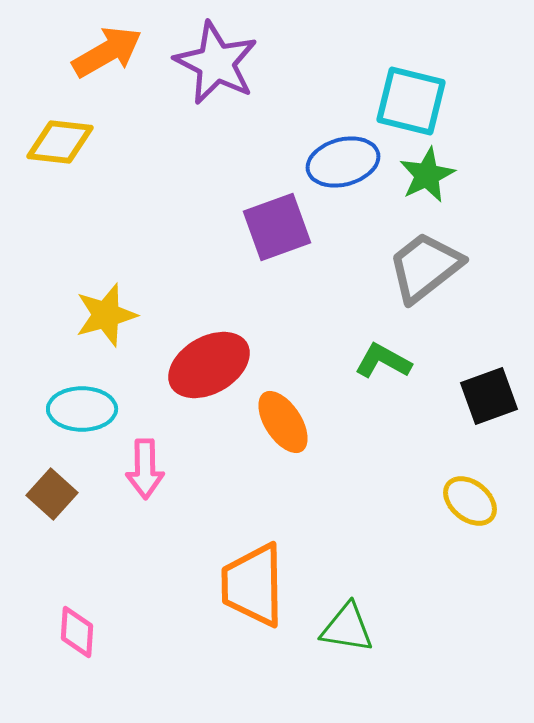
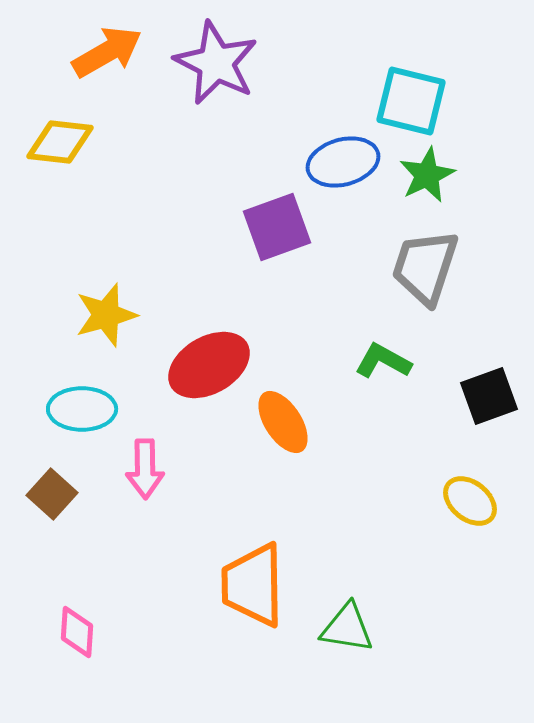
gray trapezoid: rotated 34 degrees counterclockwise
